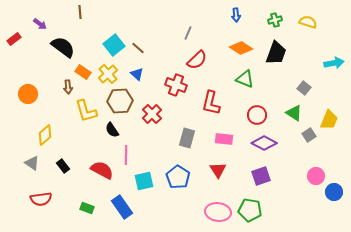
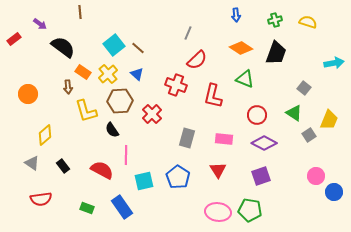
red L-shape at (211, 103): moved 2 px right, 7 px up
